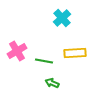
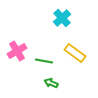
yellow rectangle: rotated 40 degrees clockwise
green arrow: moved 1 px left
